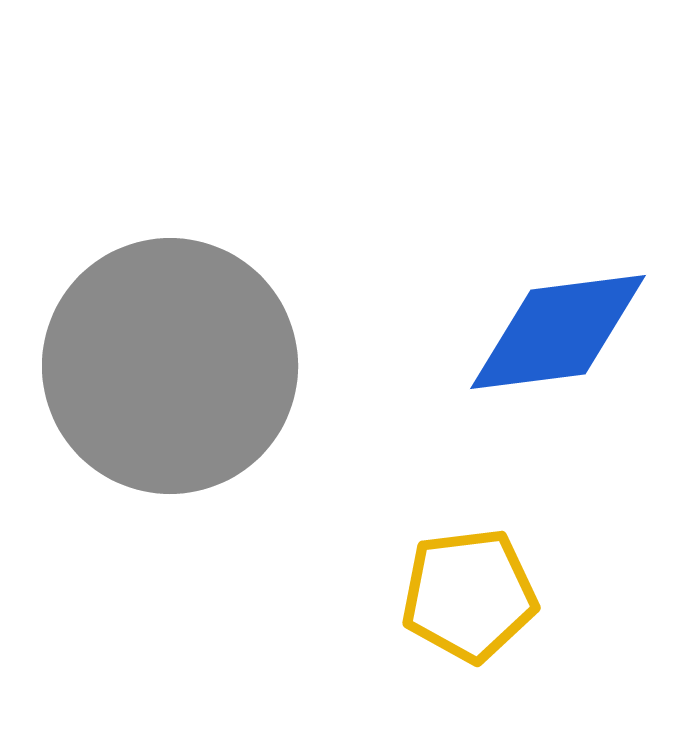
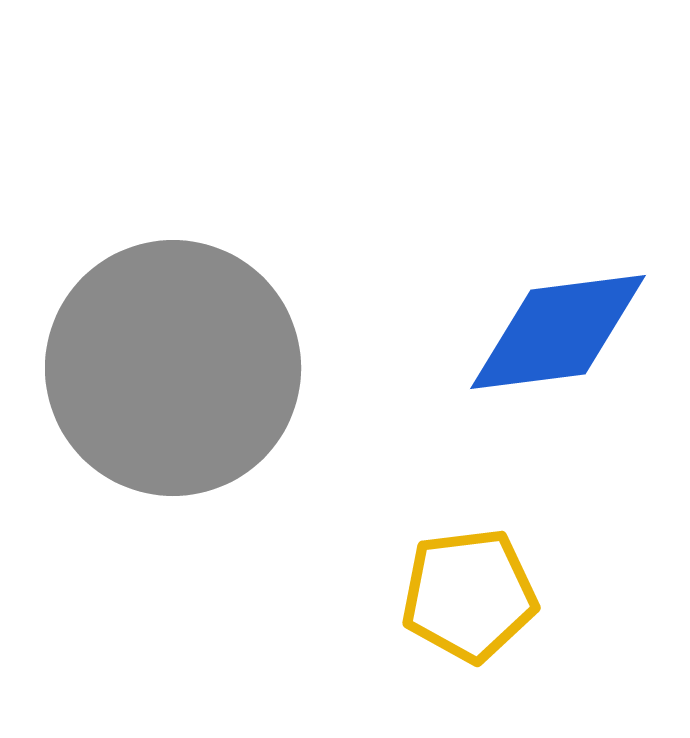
gray circle: moved 3 px right, 2 px down
